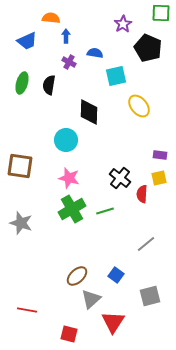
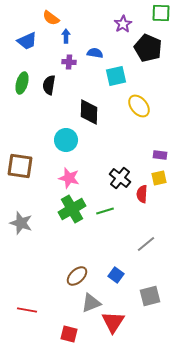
orange semicircle: rotated 150 degrees counterclockwise
purple cross: rotated 24 degrees counterclockwise
gray triangle: moved 4 px down; rotated 20 degrees clockwise
